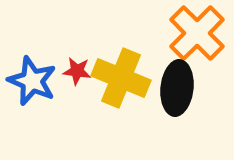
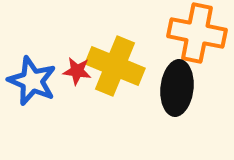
orange cross: rotated 34 degrees counterclockwise
yellow cross: moved 6 px left, 12 px up
